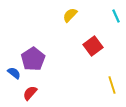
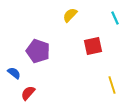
cyan line: moved 1 px left, 2 px down
red square: rotated 24 degrees clockwise
purple pentagon: moved 5 px right, 8 px up; rotated 20 degrees counterclockwise
red semicircle: moved 2 px left
